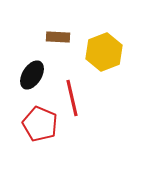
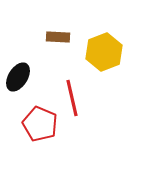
black ellipse: moved 14 px left, 2 px down
